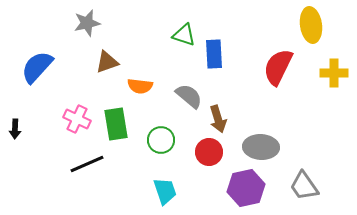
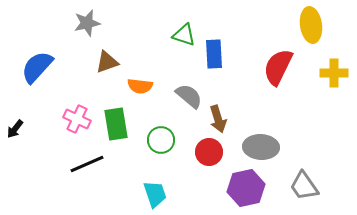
black arrow: rotated 36 degrees clockwise
cyan trapezoid: moved 10 px left, 3 px down
